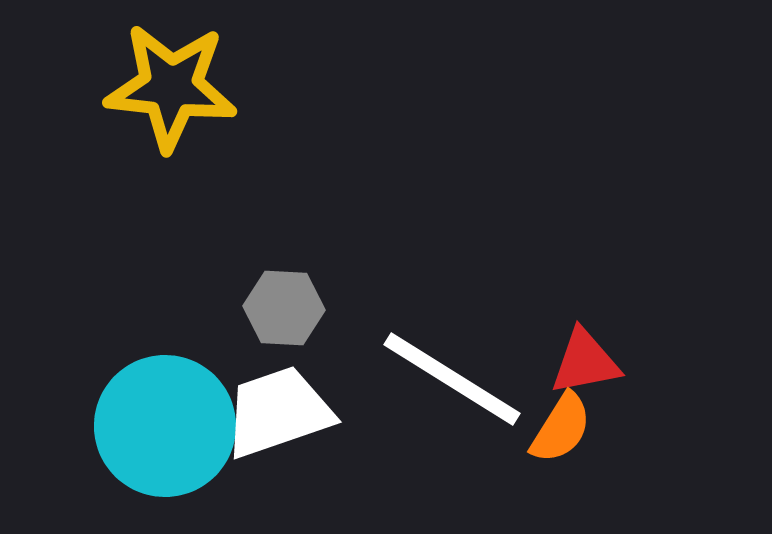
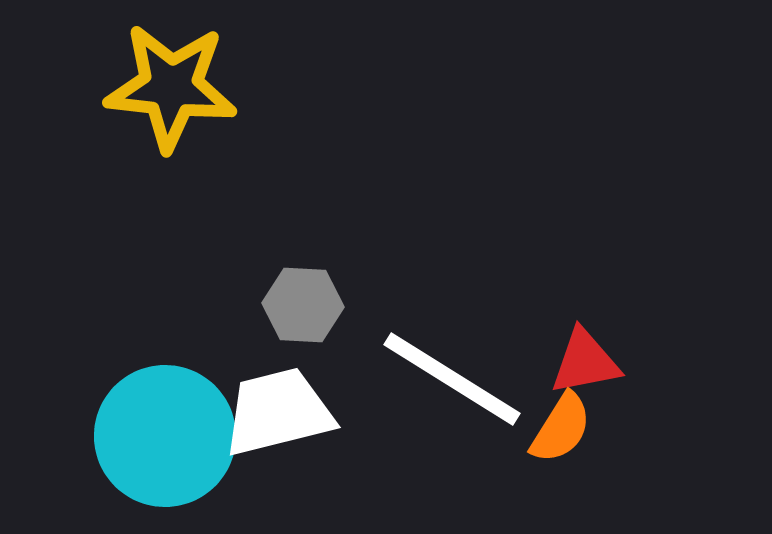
gray hexagon: moved 19 px right, 3 px up
white trapezoid: rotated 5 degrees clockwise
cyan circle: moved 10 px down
